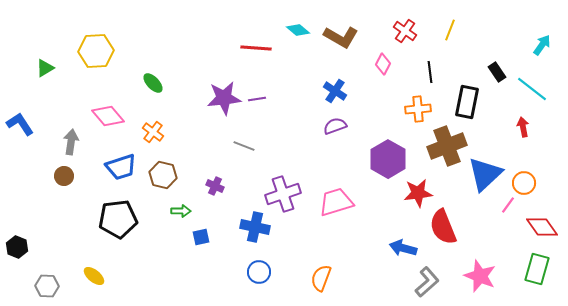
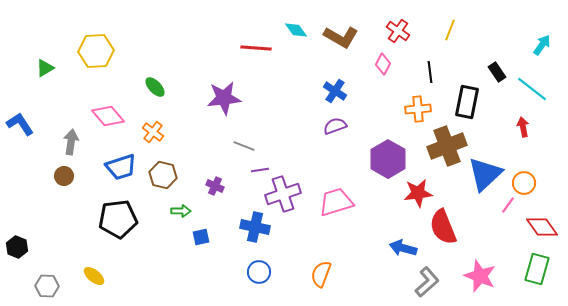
cyan diamond at (298, 30): moved 2 px left; rotated 15 degrees clockwise
red cross at (405, 31): moved 7 px left
green ellipse at (153, 83): moved 2 px right, 4 px down
purple line at (257, 99): moved 3 px right, 71 px down
orange semicircle at (321, 278): moved 4 px up
